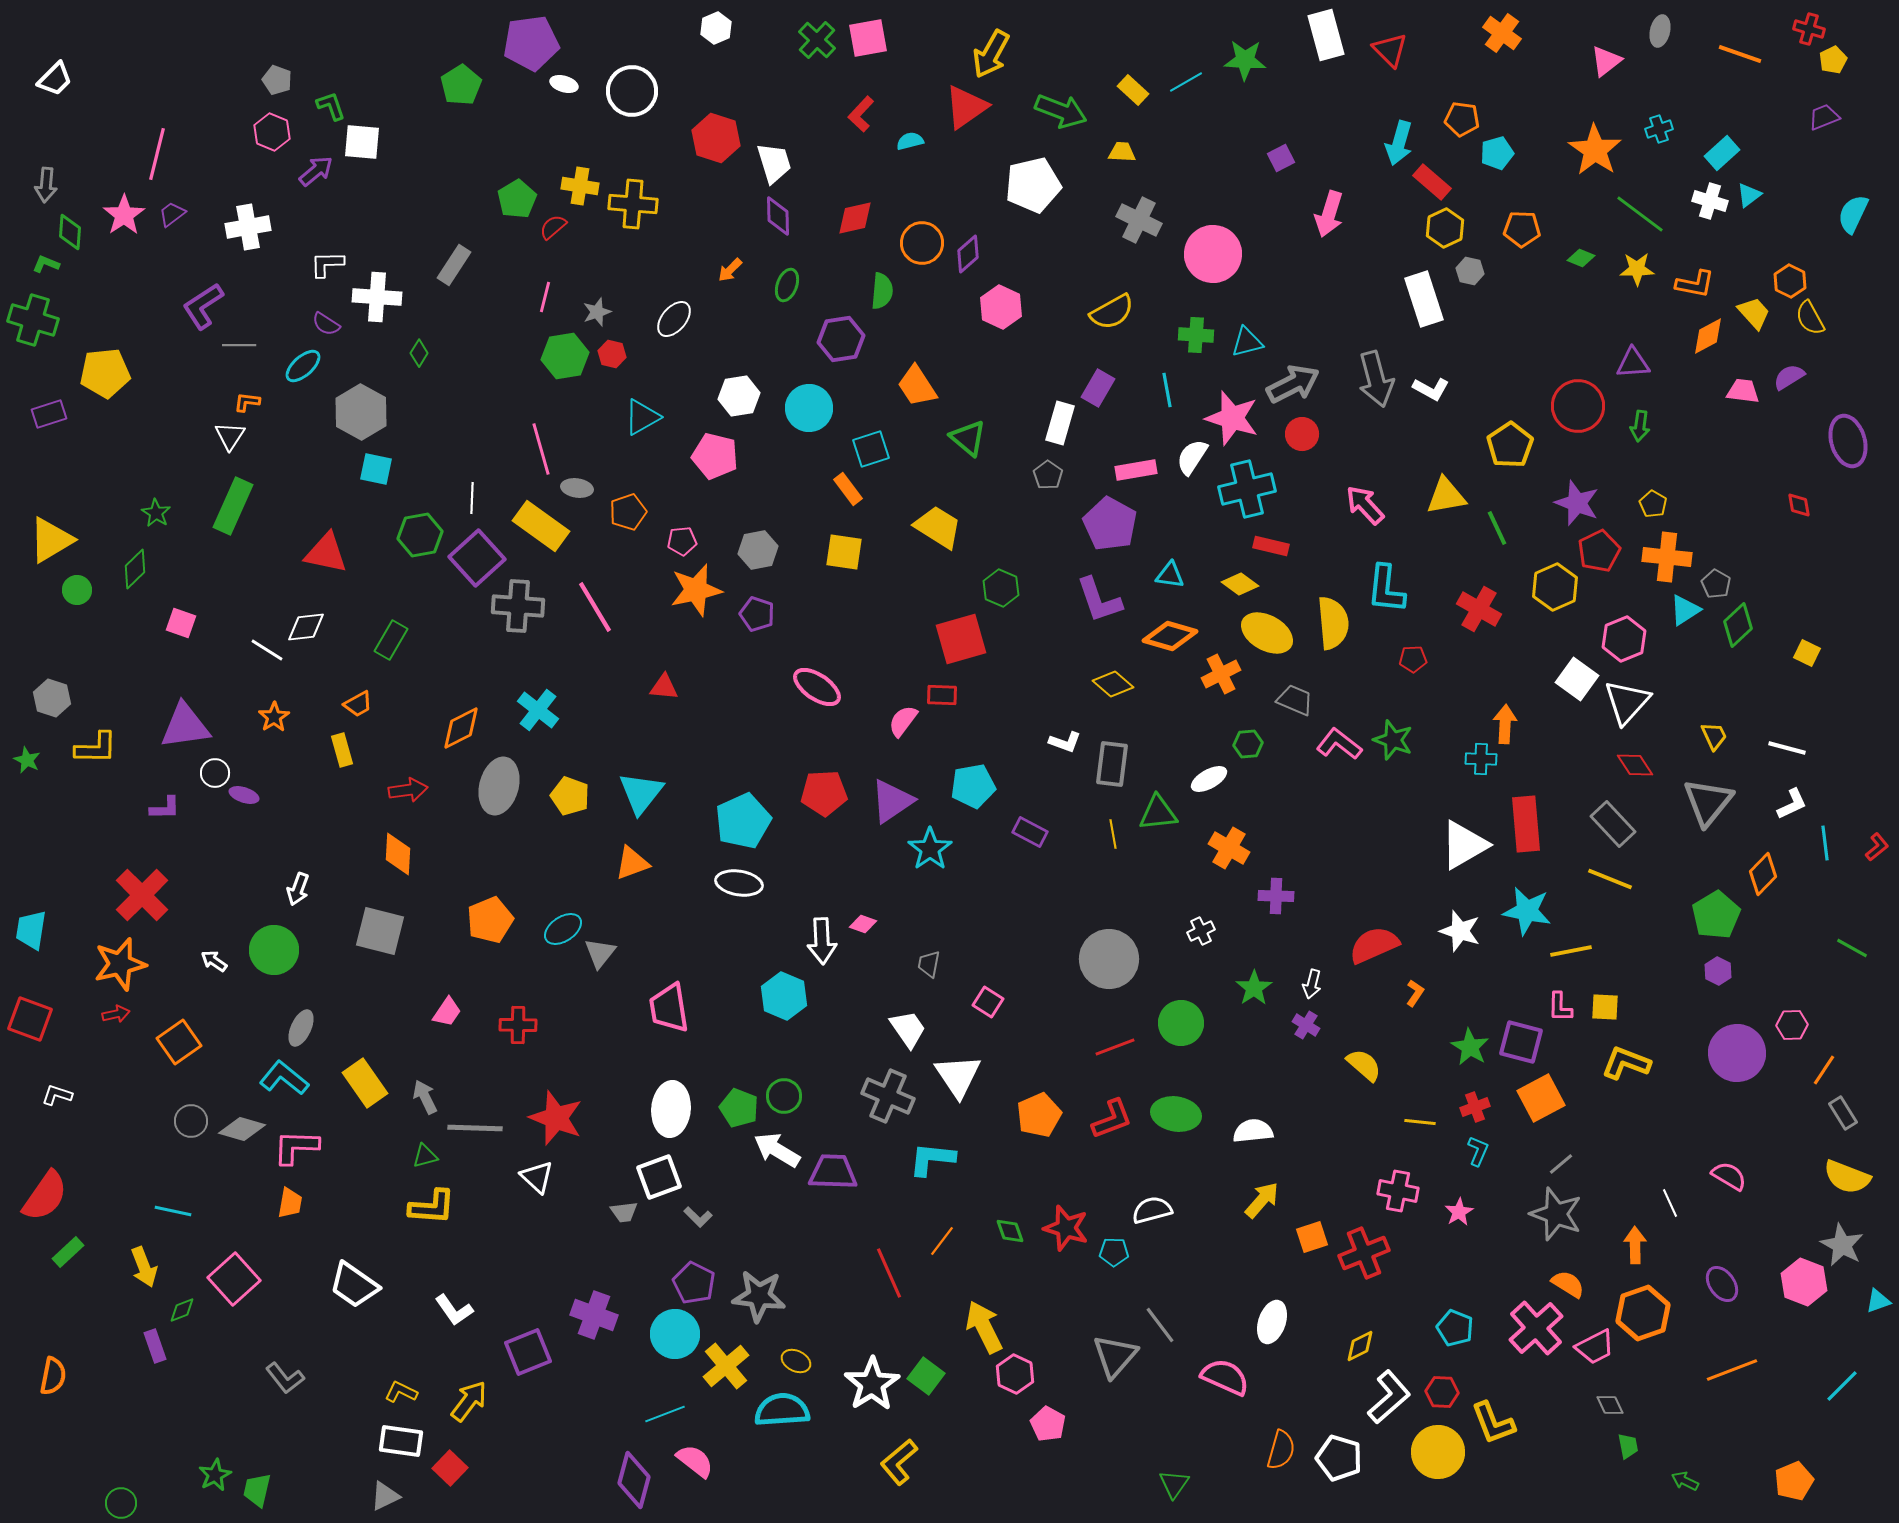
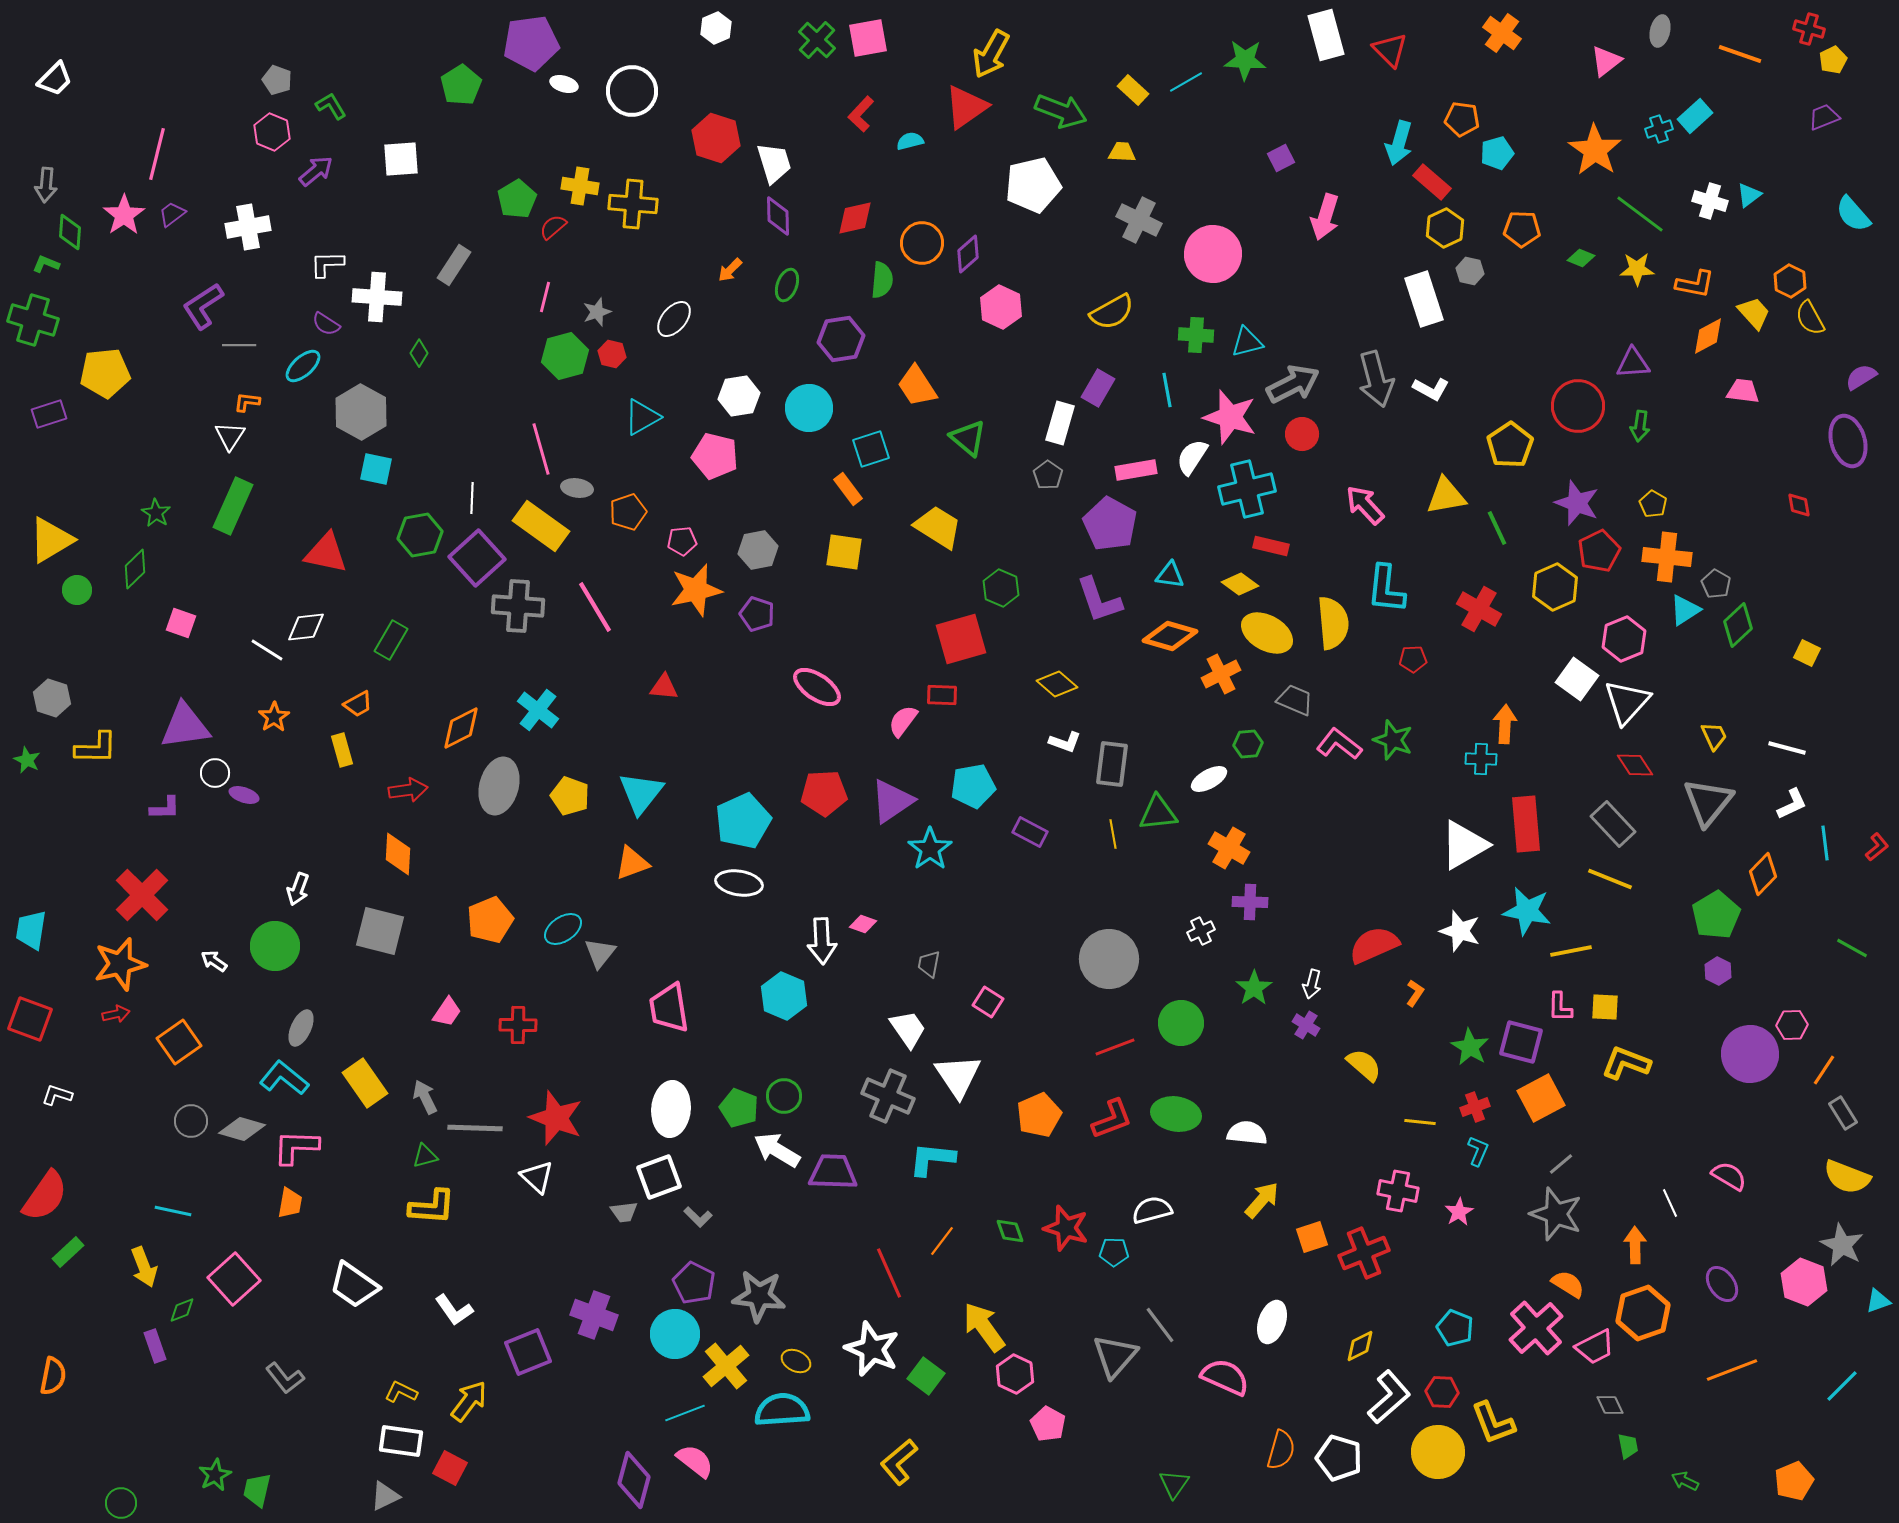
green L-shape at (331, 106): rotated 12 degrees counterclockwise
white square at (362, 142): moved 39 px right, 17 px down; rotated 9 degrees counterclockwise
cyan rectangle at (1722, 153): moved 27 px left, 37 px up
pink arrow at (1329, 214): moved 4 px left, 3 px down
cyan semicircle at (1853, 214): rotated 66 degrees counterclockwise
green semicircle at (882, 291): moved 11 px up
green hexagon at (565, 356): rotated 6 degrees counterclockwise
purple semicircle at (1789, 377): moved 72 px right
pink star at (1232, 418): moved 2 px left, 1 px up
yellow diamond at (1113, 684): moved 56 px left
purple cross at (1276, 896): moved 26 px left, 6 px down
green circle at (274, 950): moved 1 px right, 4 px up
purple circle at (1737, 1053): moved 13 px right, 1 px down
white semicircle at (1253, 1131): moved 6 px left, 2 px down; rotated 12 degrees clockwise
yellow arrow at (984, 1327): rotated 10 degrees counterclockwise
white star at (872, 1384): moved 35 px up; rotated 16 degrees counterclockwise
cyan line at (665, 1414): moved 20 px right, 1 px up
red square at (450, 1468): rotated 16 degrees counterclockwise
